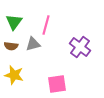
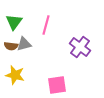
gray triangle: moved 9 px left
yellow star: moved 1 px right
pink square: moved 1 px down
